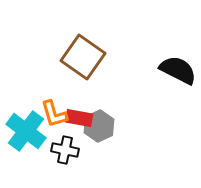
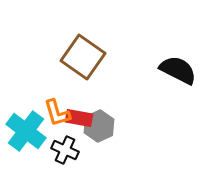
orange L-shape: moved 3 px right, 1 px up
black cross: rotated 12 degrees clockwise
